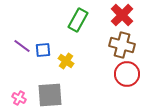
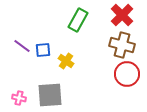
pink cross: rotated 16 degrees counterclockwise
